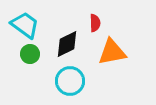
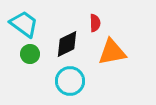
cyan trapezoid: moved 1 px left, 1 px up
